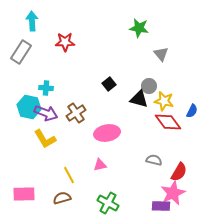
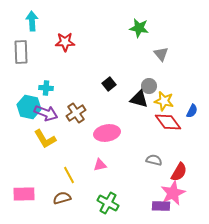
gray rectangle: rotated 35 degrees counterclockwise
